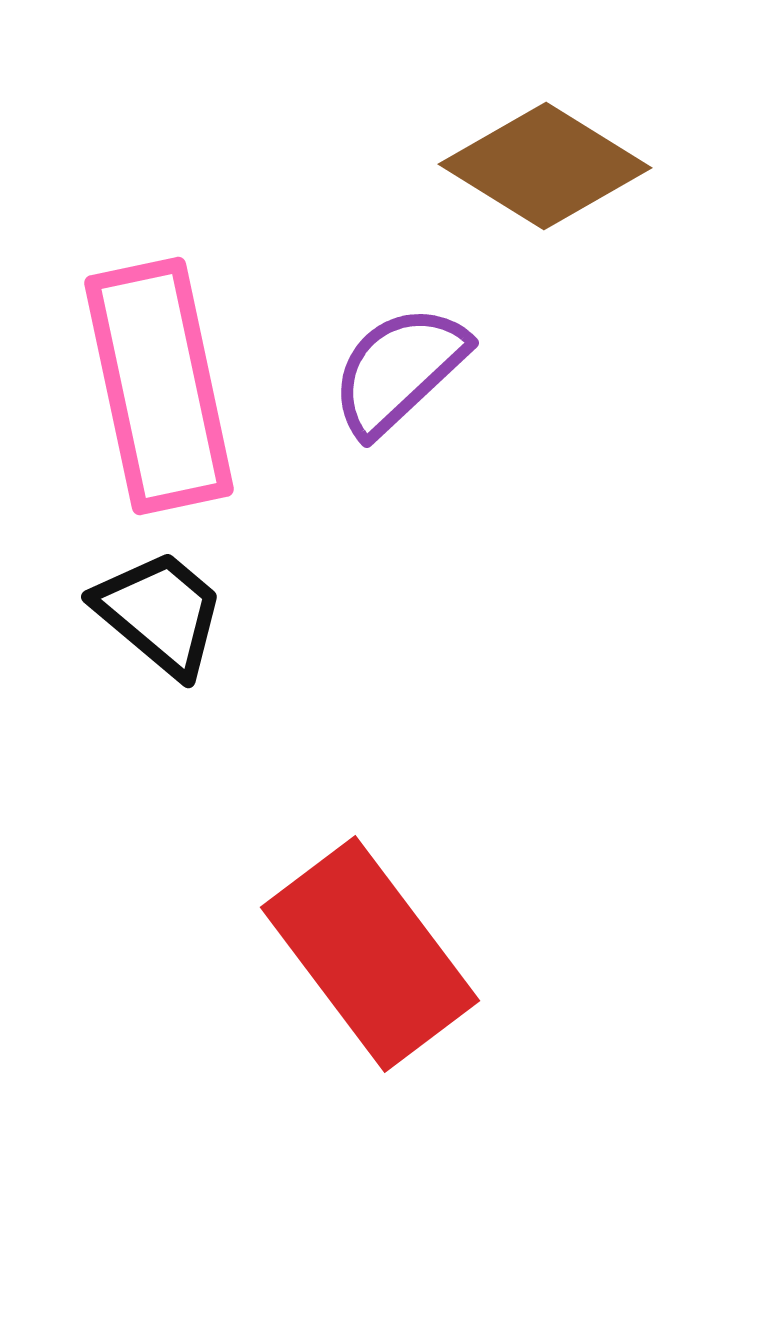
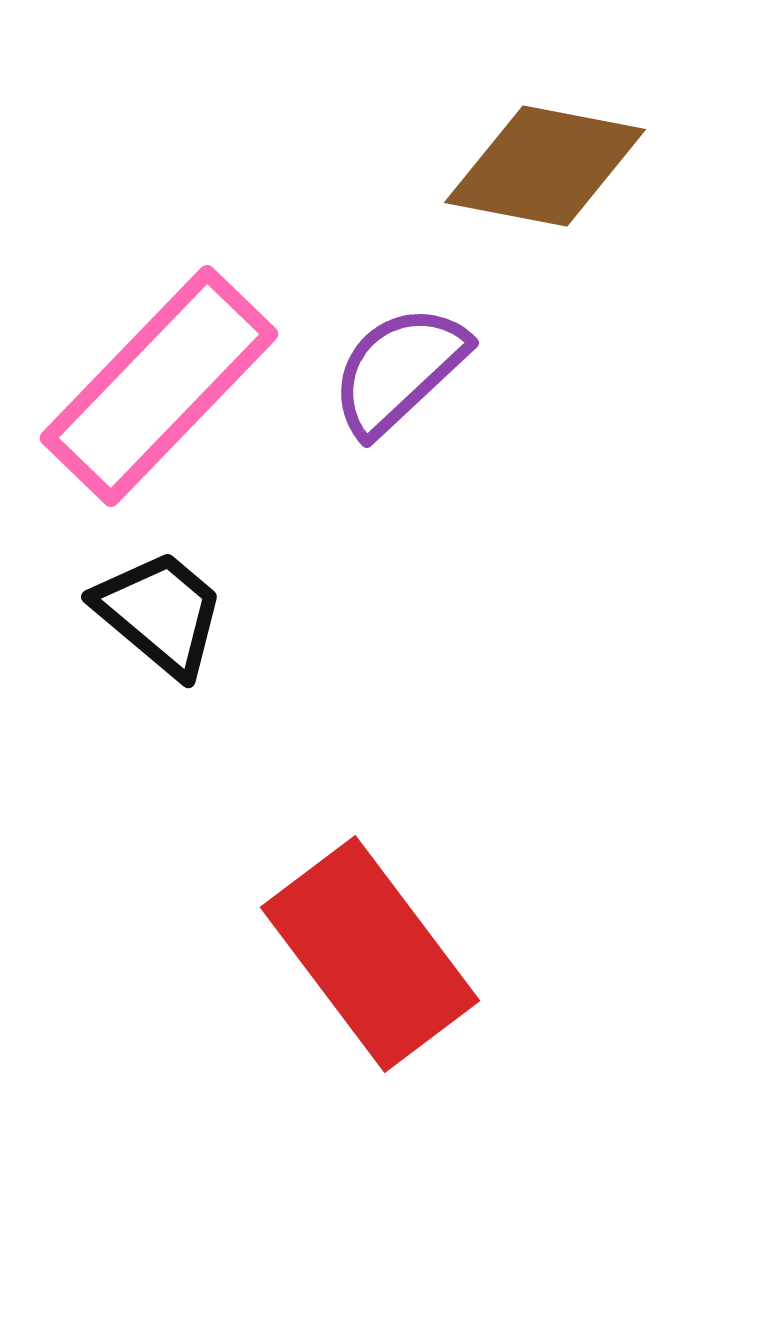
brown diamond: rotated 21 degrees counterclockwise
pink rectangle: rotated 56 degrees clockwise
